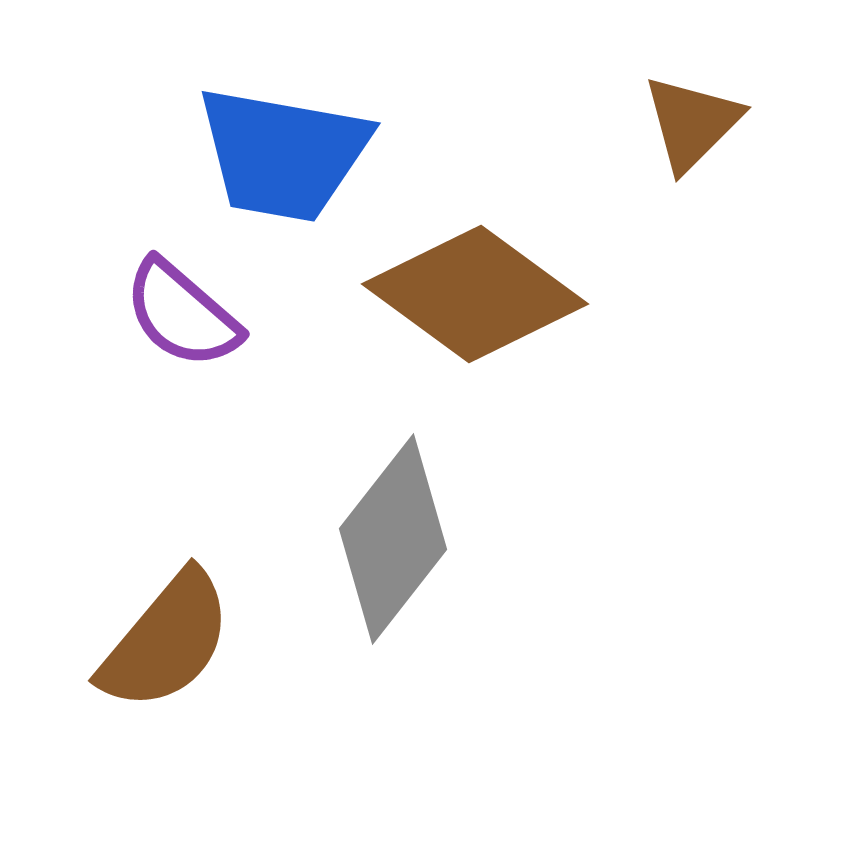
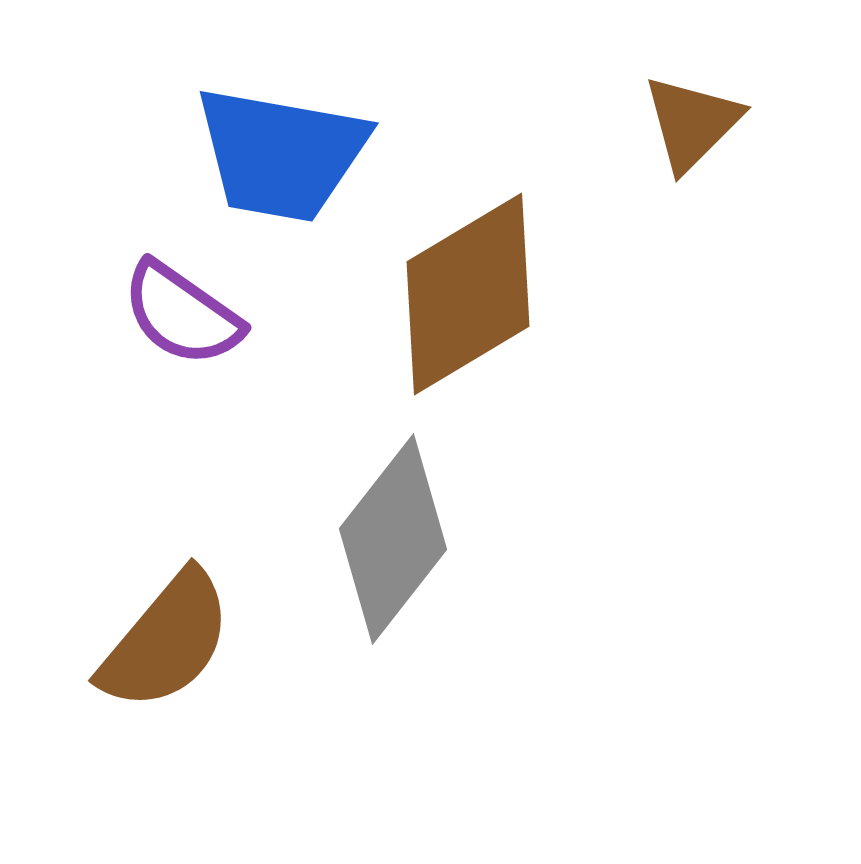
blue trapezoid: moved 2 px left
brown diamond: moved 7 px left; rotated 67 degrees counterclockwise
purple semicircle: rotated 6 degrees counterclockwise
